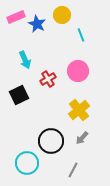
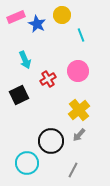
gray arrow: moved 3 px left, 3 px up
